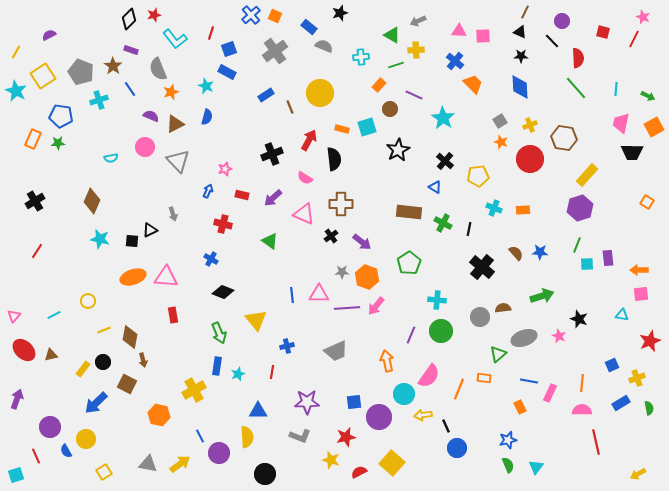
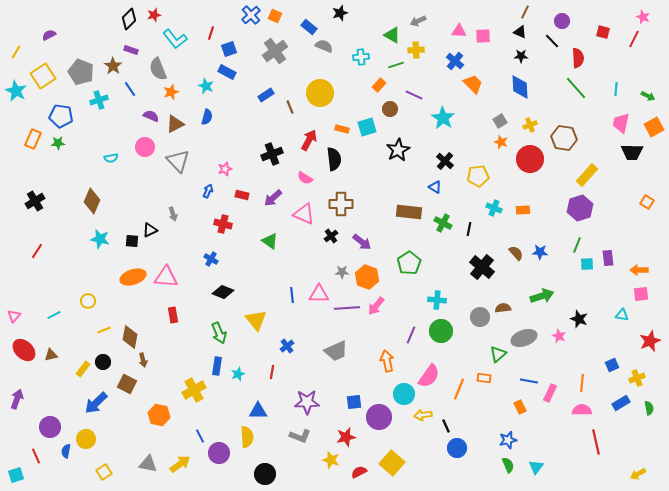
blue cross at (287, 346): rotated 24 degrees counterclockwise
blue semicircle at (66, 451): rotated 40 degrees clockwise
